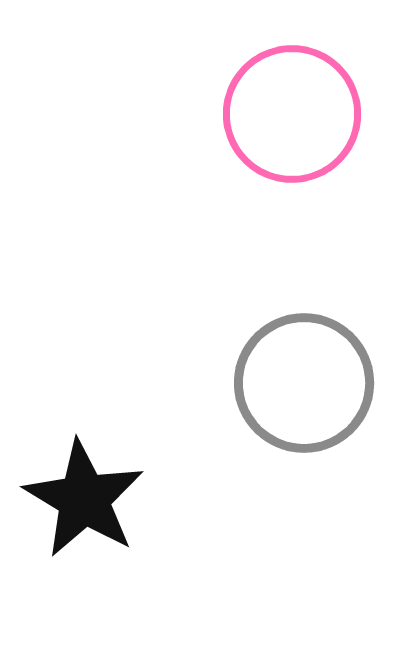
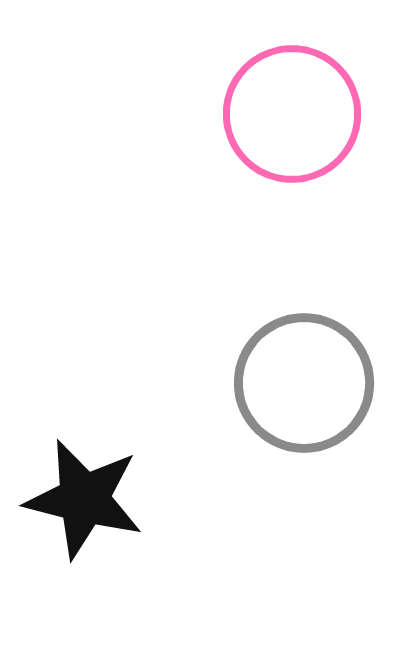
black star: rotated 17 degrees counterclockwise
